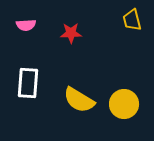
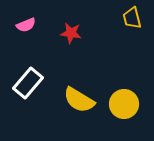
yellow trapezoid: moved 2 px up
pink semicircle: rotated 18 degrees counterclockwise
red star: rotated 10 degrees clockwise
white rectangle: rotated 36 degrees clockwise
